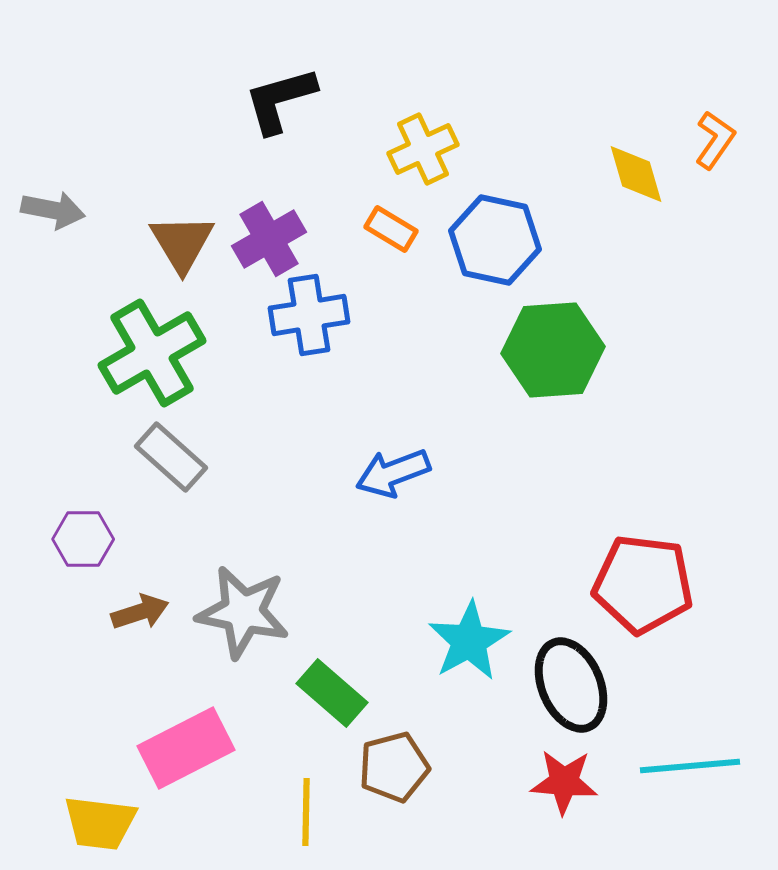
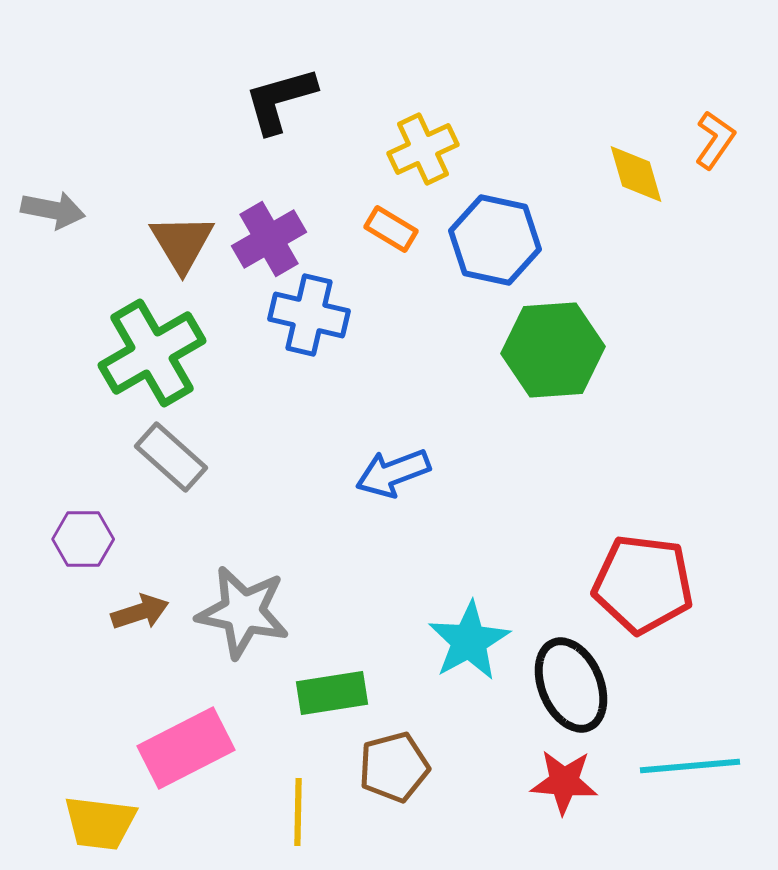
blue cross: rotated 22 degrees clockwise
green rectangle: rotated 50 degrees counterclockwise
yellow line: moved 8 px left
